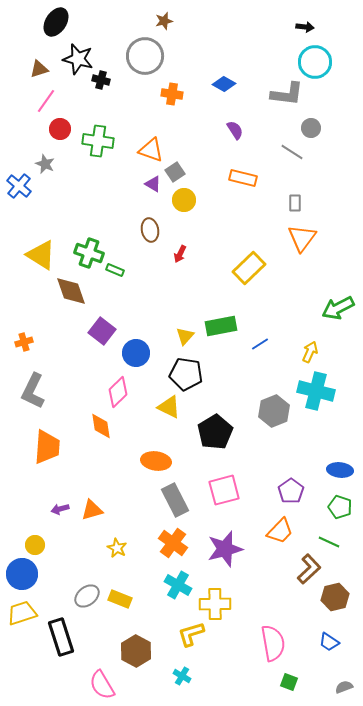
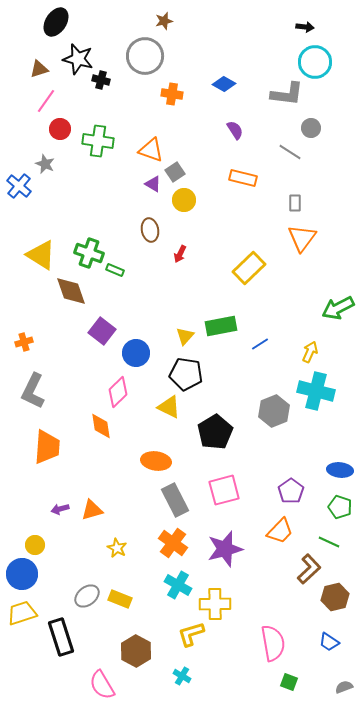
gray line at (292, 152): moved 2 px left
